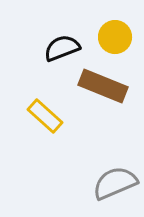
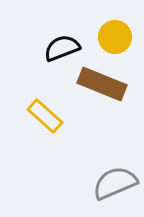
brown rectangle: moved 1 px left, 2 px up
